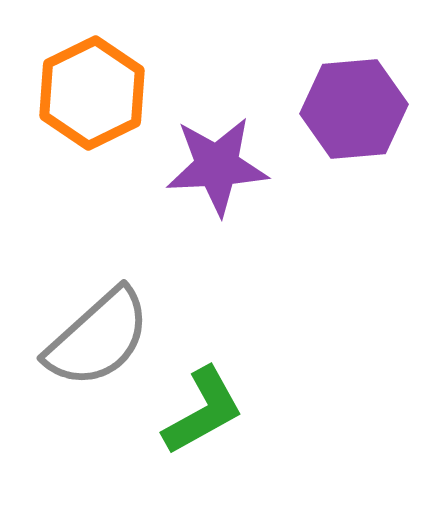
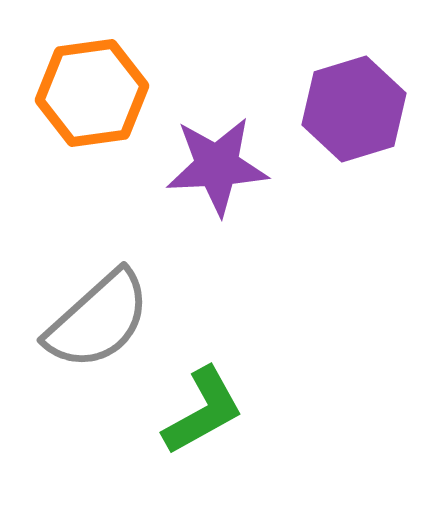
orange hexagon: rotated 18 degrees clockwise
purple hexagon: rotated 12 degrees counterclockwise
gray semicircle: moved 18 px up
